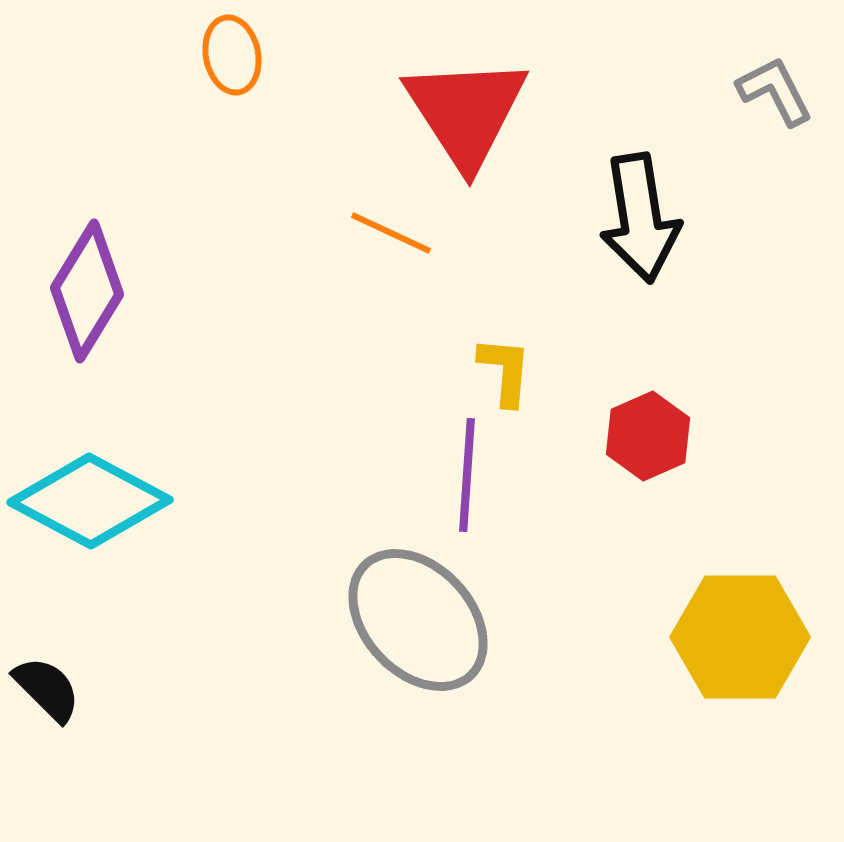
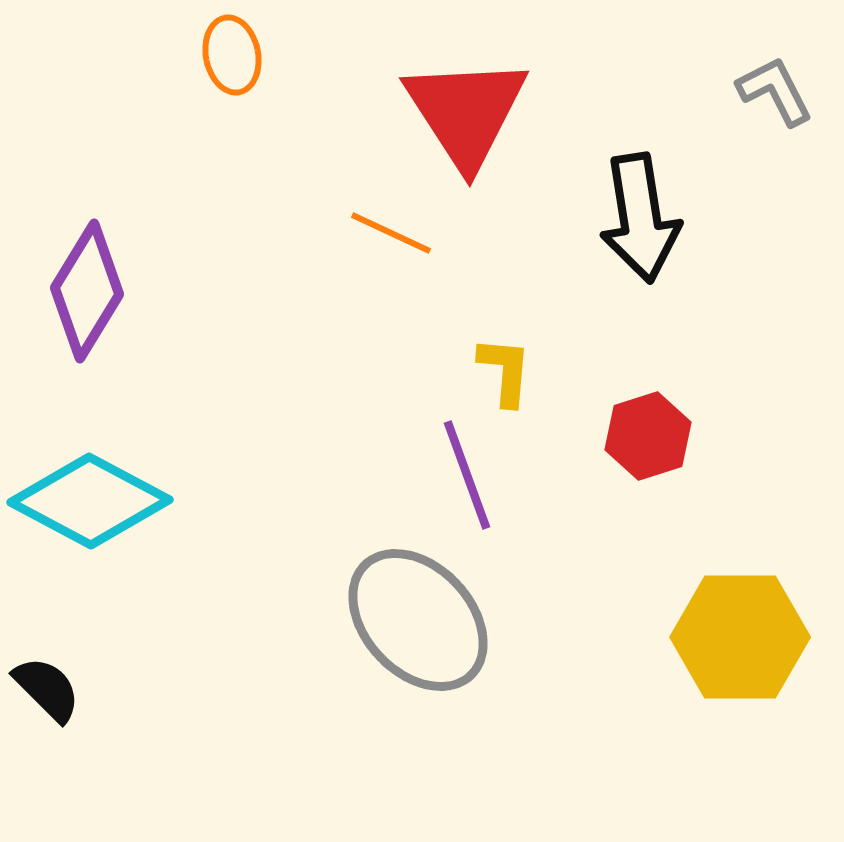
red hexagon: rotated 6 degrees clockwise
purple line: rotated 24 degrees counterclockwise
